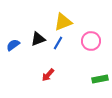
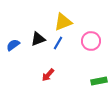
green rectangle: moved 1 px left, 2 px down
